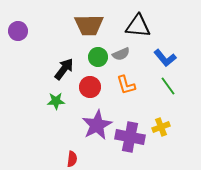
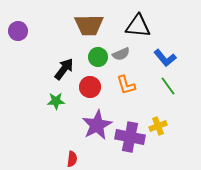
yellow cross: moved 3 px left, 1 px up
